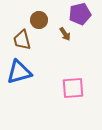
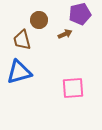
brown arrow: rotated 80 degrees counterclockwise
